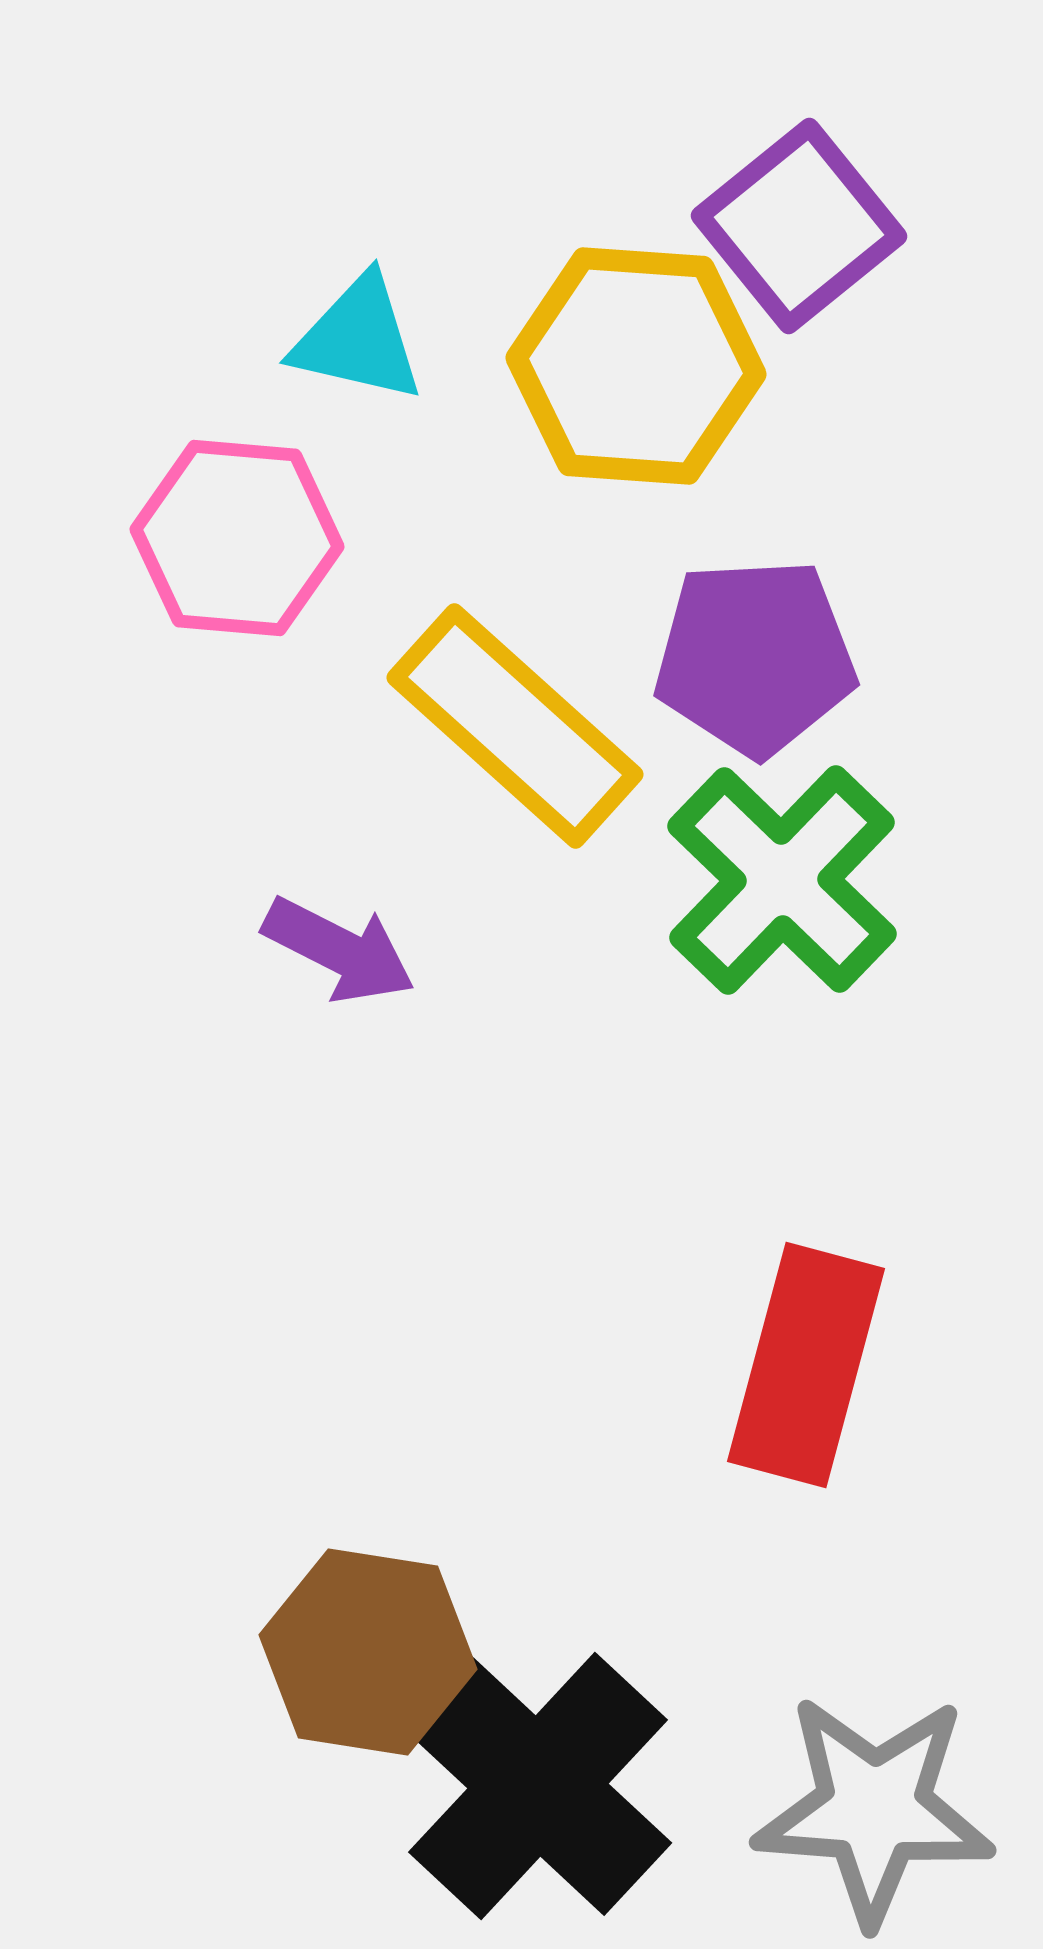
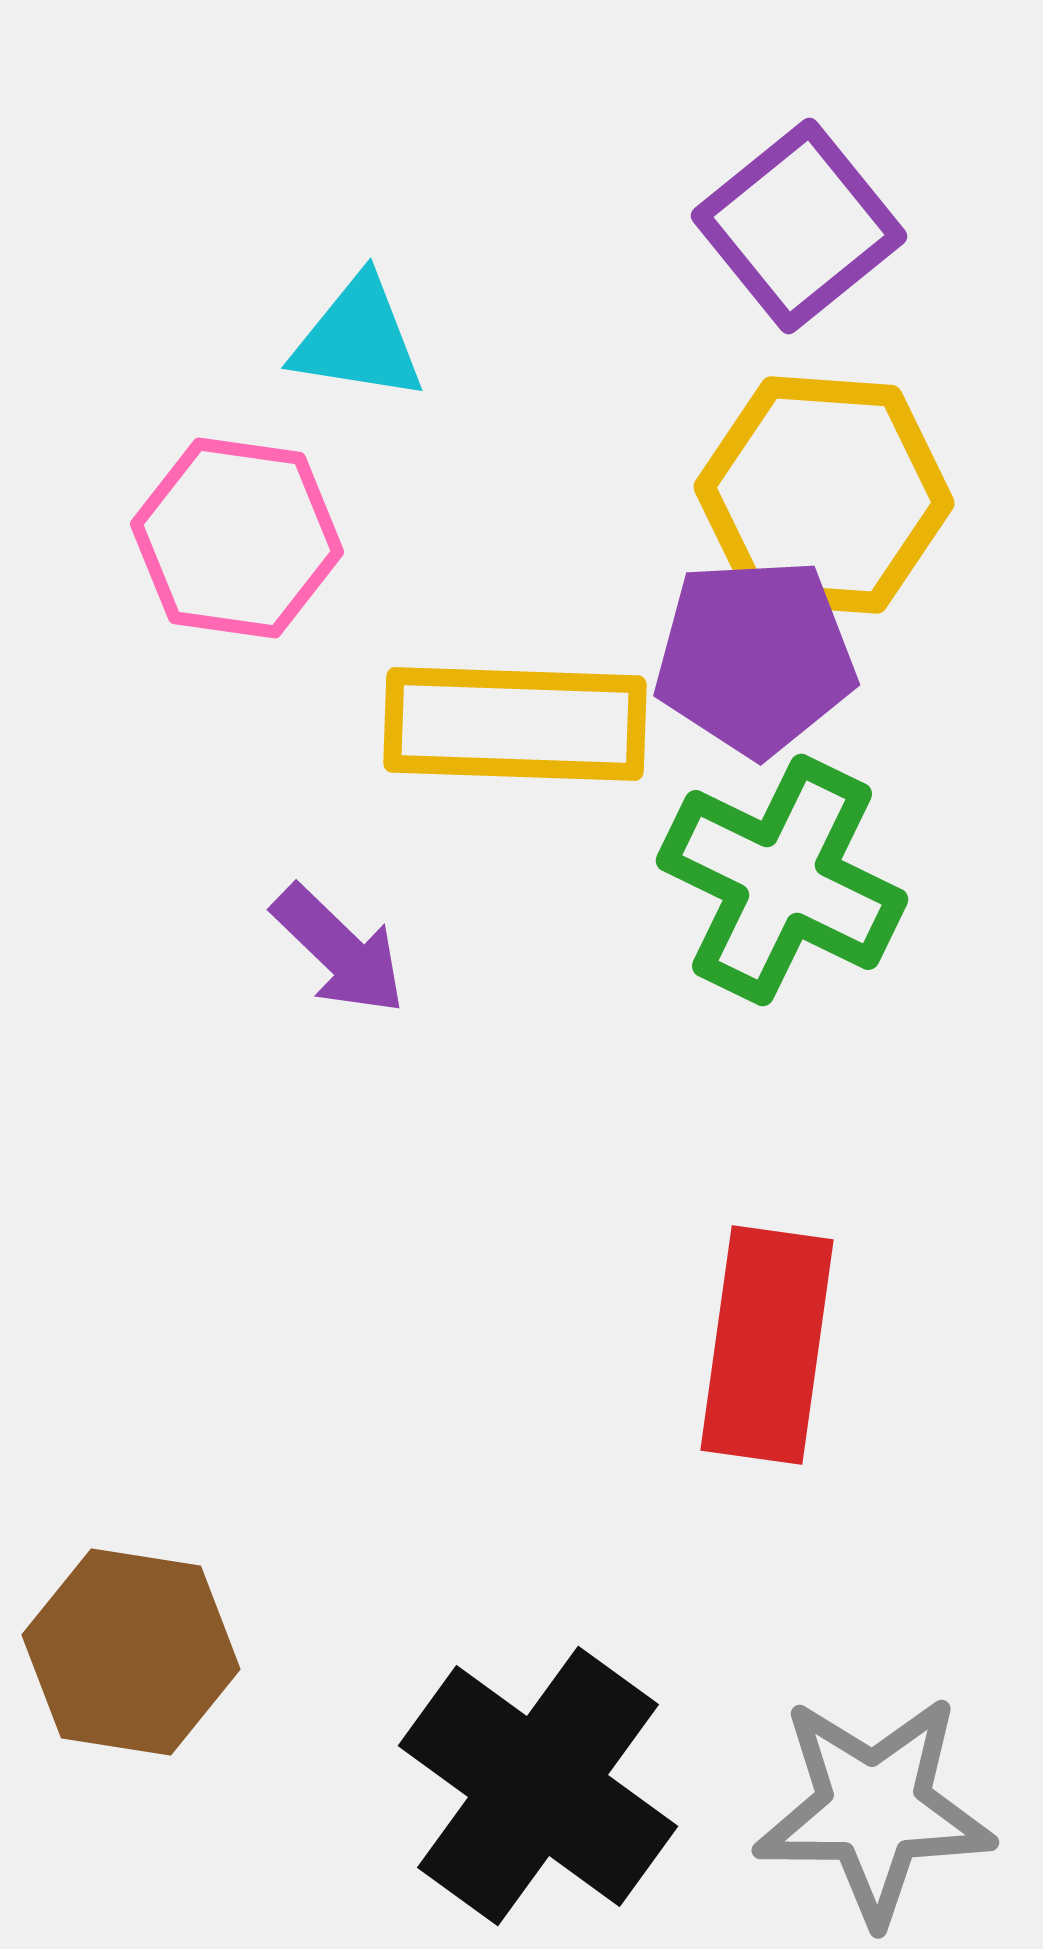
cyan triangle: rotated 4 degrees counterclockwise
yellow hexagon: moved 188 px right, 129 px down
pink hexagon: rotated 3 degrees clockwise
yellow rectangle: moved 2 px up; rotated 40 degrees counterclockwise
green cross: rotated 18 degrees counterclockwise
purple arrow: rotated 17 degrees clockwise
red rectangle: moved 39 px left, 20 px up; rotated 7 degrees counterclockwise
brown hexagon: moved 237 px left
black cross: rotated 7 degrees counterclockwise
gray star: rotated 4 degrees counterclockwise
